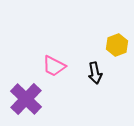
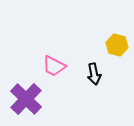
yellow hexagon: rotated 25 degrees counterclockwise
black arrow: moved 1 px left, 1 px down
